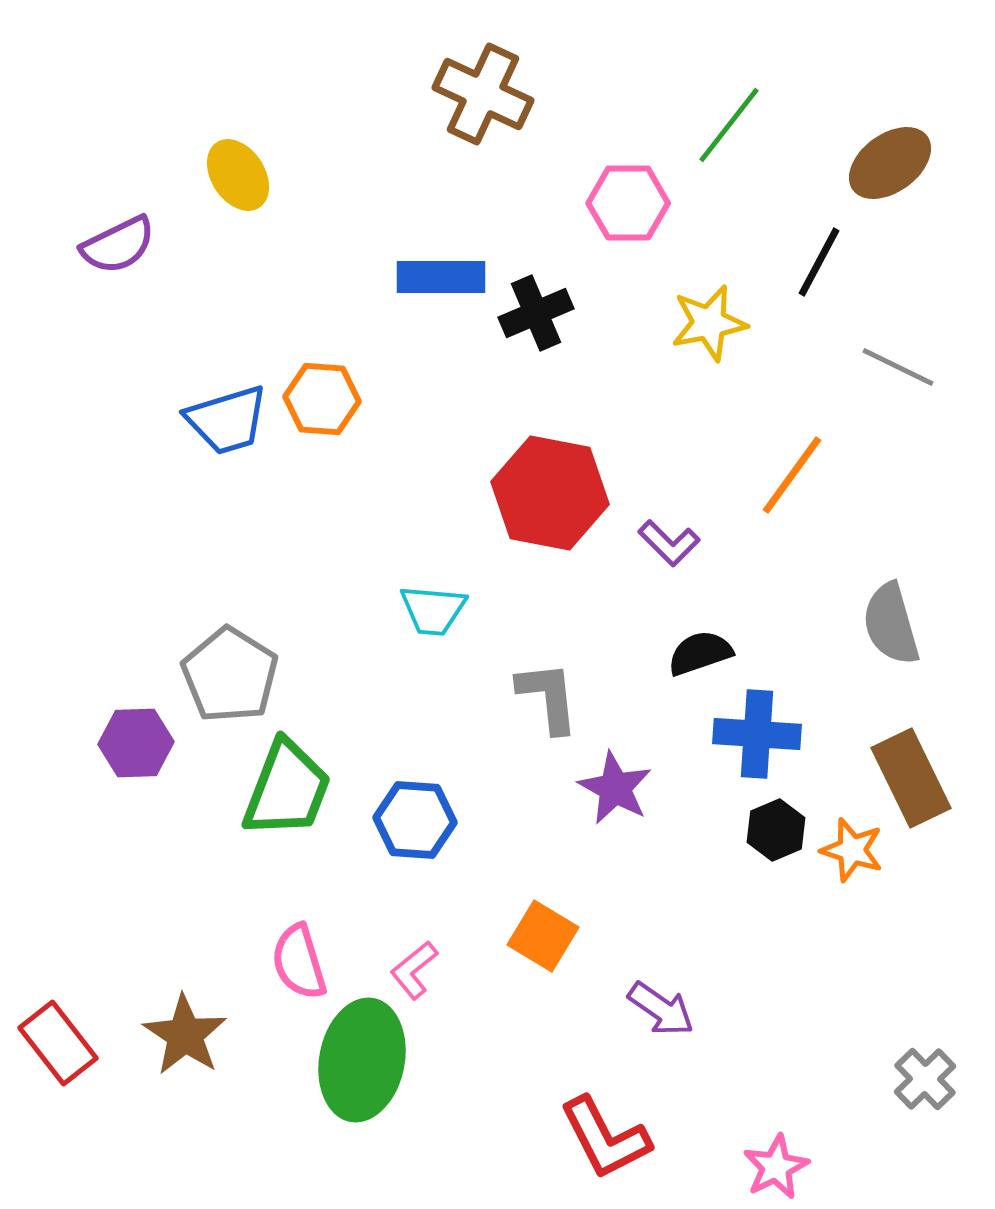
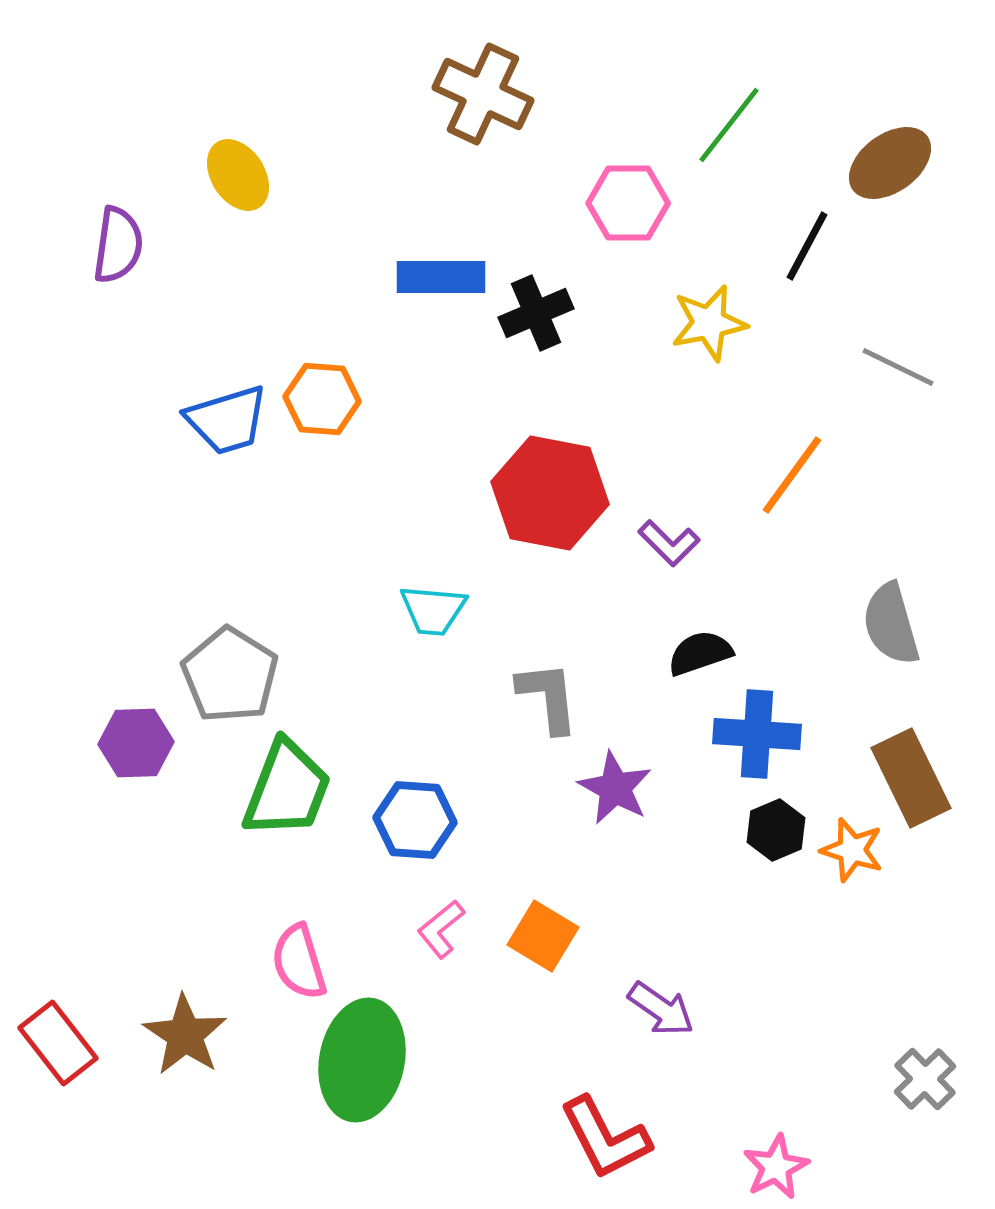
purple semicircle: rotated 56 degrees counterclockwise
black line: moved 12 px left, 16 px up
pink L-shape: moved 27 px right, 41 px up
